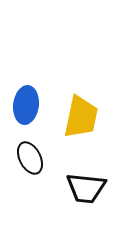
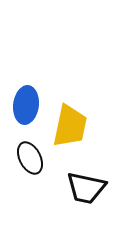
yellow trapezoid: moved 11 px left, 9 px down
black trapezoid: rotated 6 degrees clockwise
